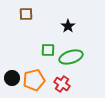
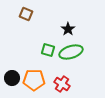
brown square: rotated 24 degrees clockwise
black star: moved 3 px down
green square: rotated 16 degrees clockwise
green ellipse: moved 5 px up
orange pentagon: rotated 15 degrees clockwise
